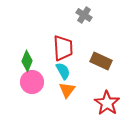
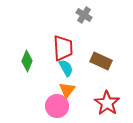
cyan semicircle: moved 3 px right, 3 px up
pink circle: moved 25 px right, 24 px down
